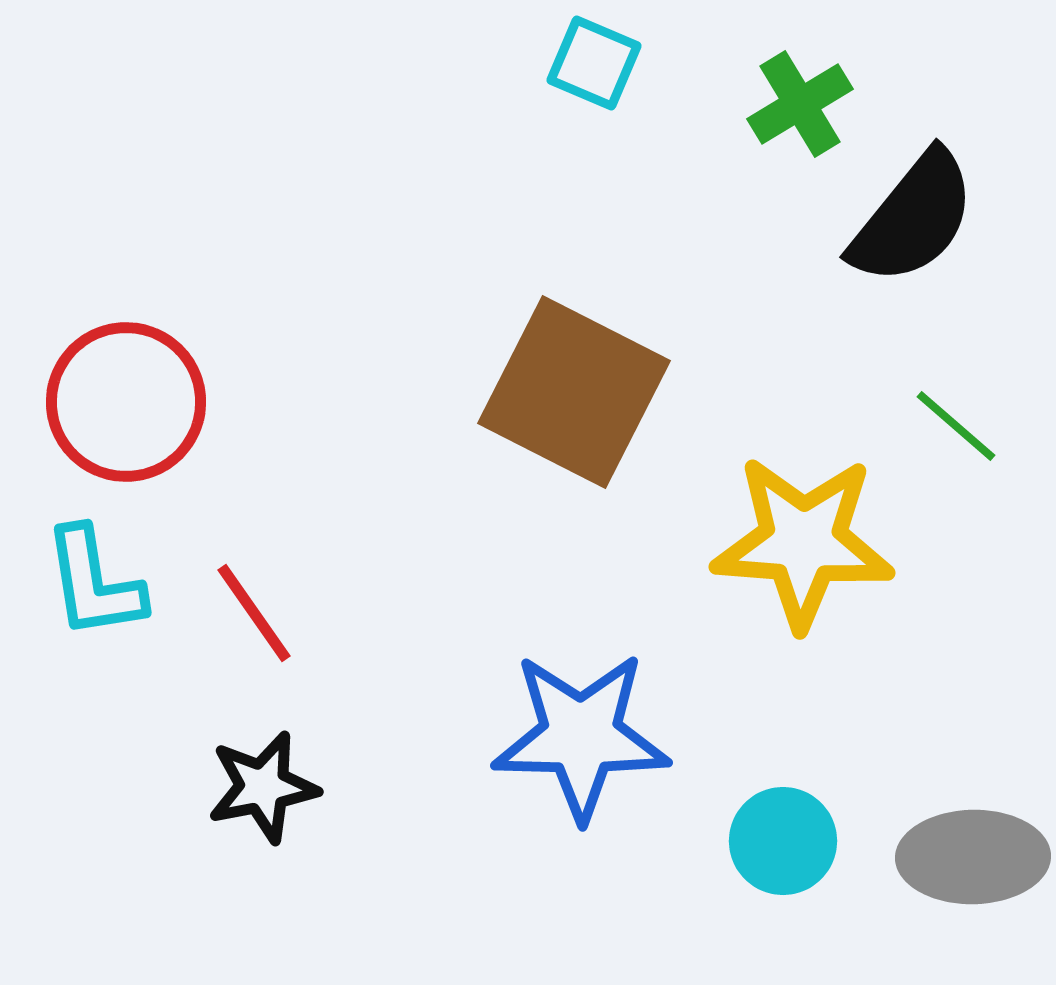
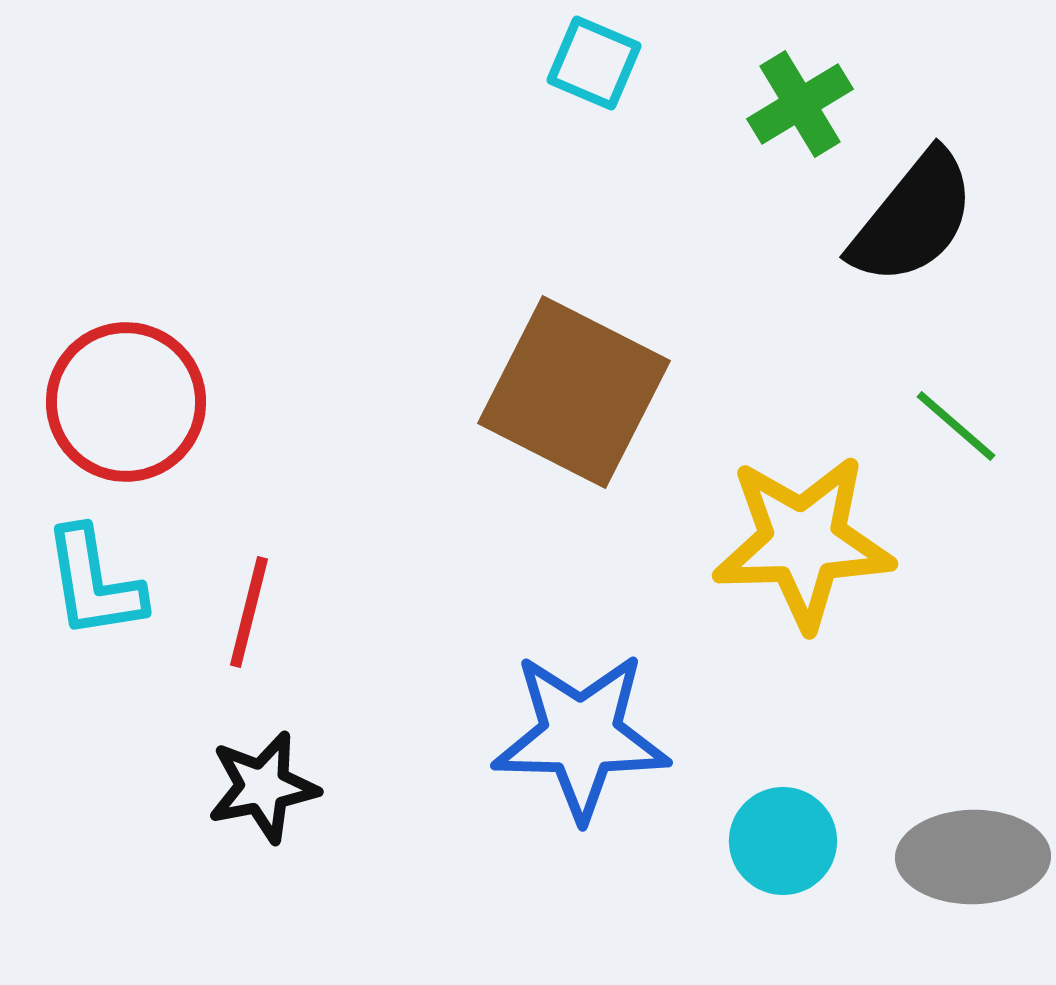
yellow star: rotated 6 degrees counterclockwise
red line: moved 5 px left, 1 px up; rotated 49 degrees clockwise
